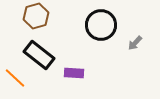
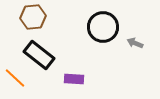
brown hexagon: moved 3 px left, 1 px down; rotated 10 degrees clockwise
black circle: moved 2 px right, 2 px down
gray arrow: rotated 70 degrees clockwise
purple rectangle: moved 6 px down
